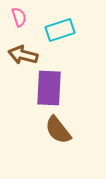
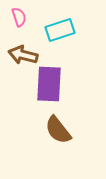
purple rectangle: moved 4 px up
